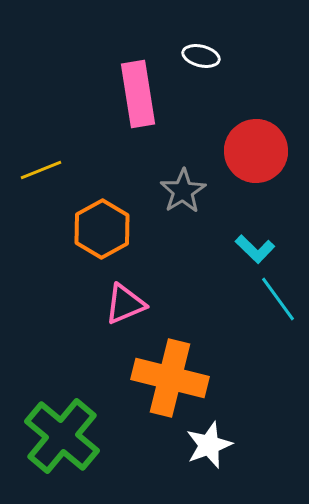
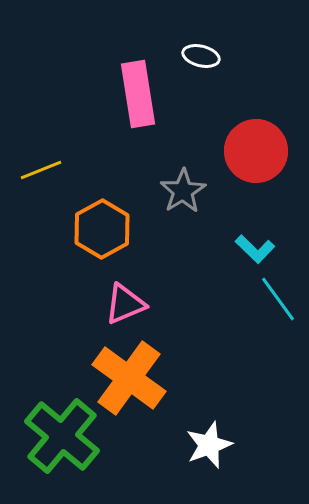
orange cross: moved 41 px left; rotated 22 degrees clockwise
